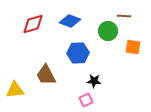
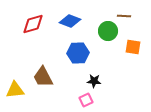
brown trapezoid: moved 3 px left, 2 px down
